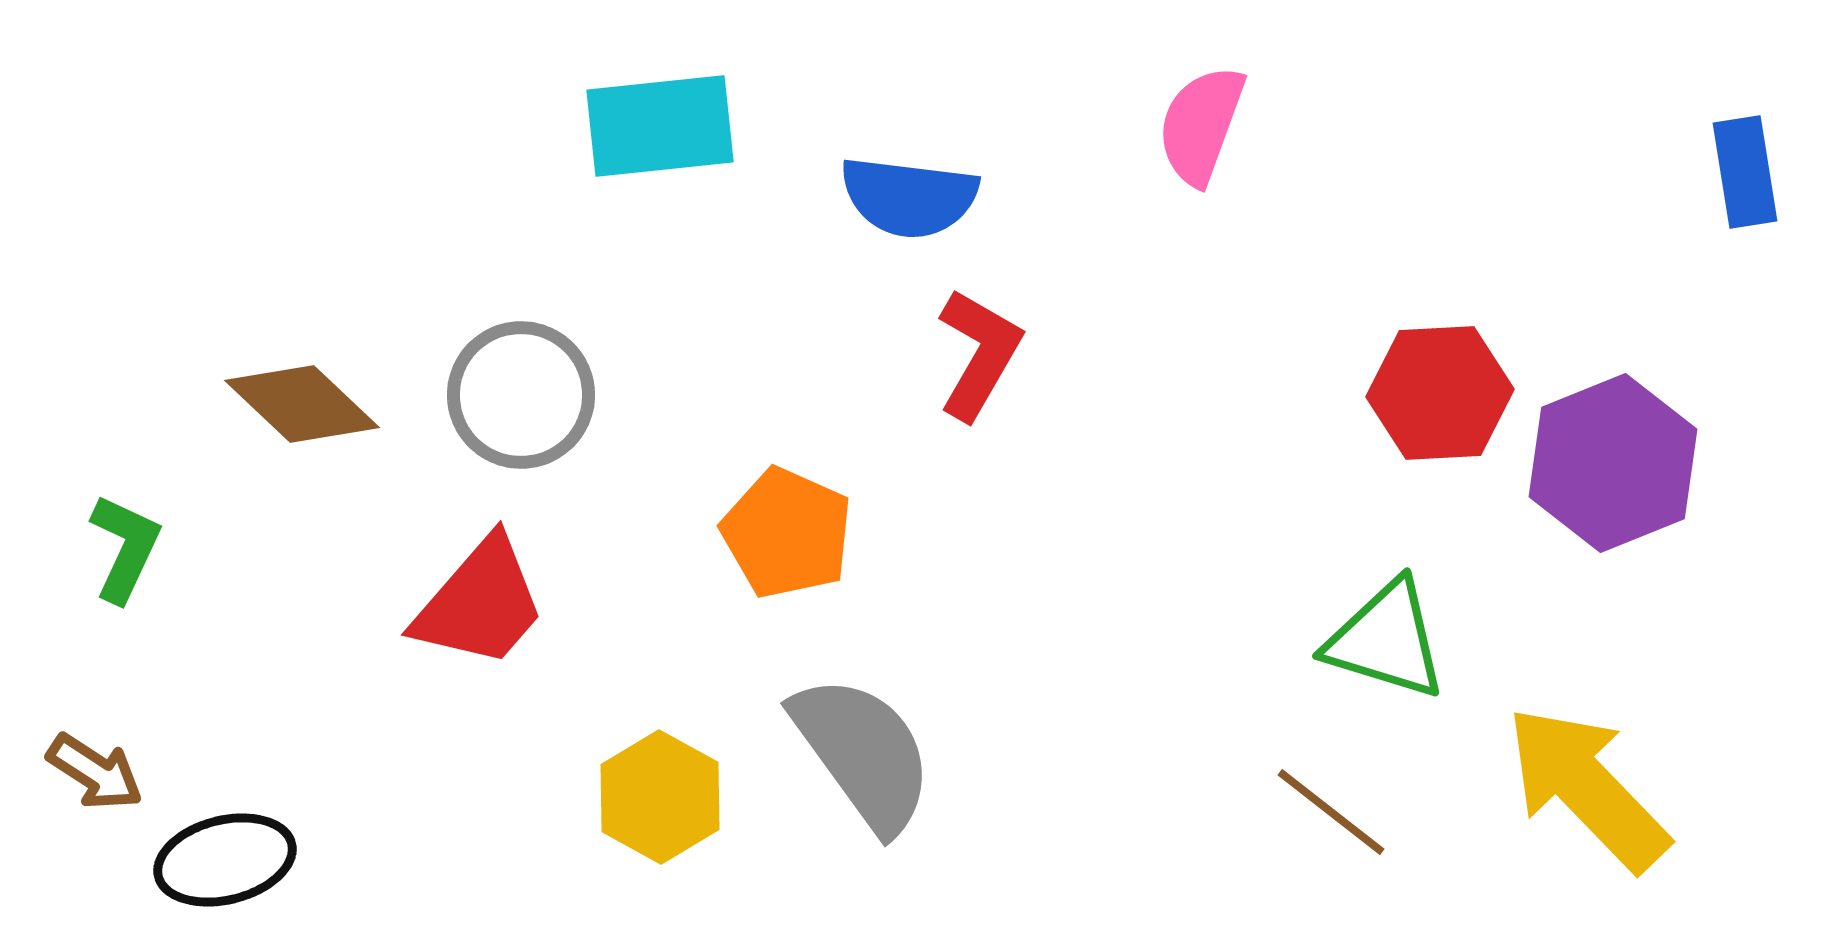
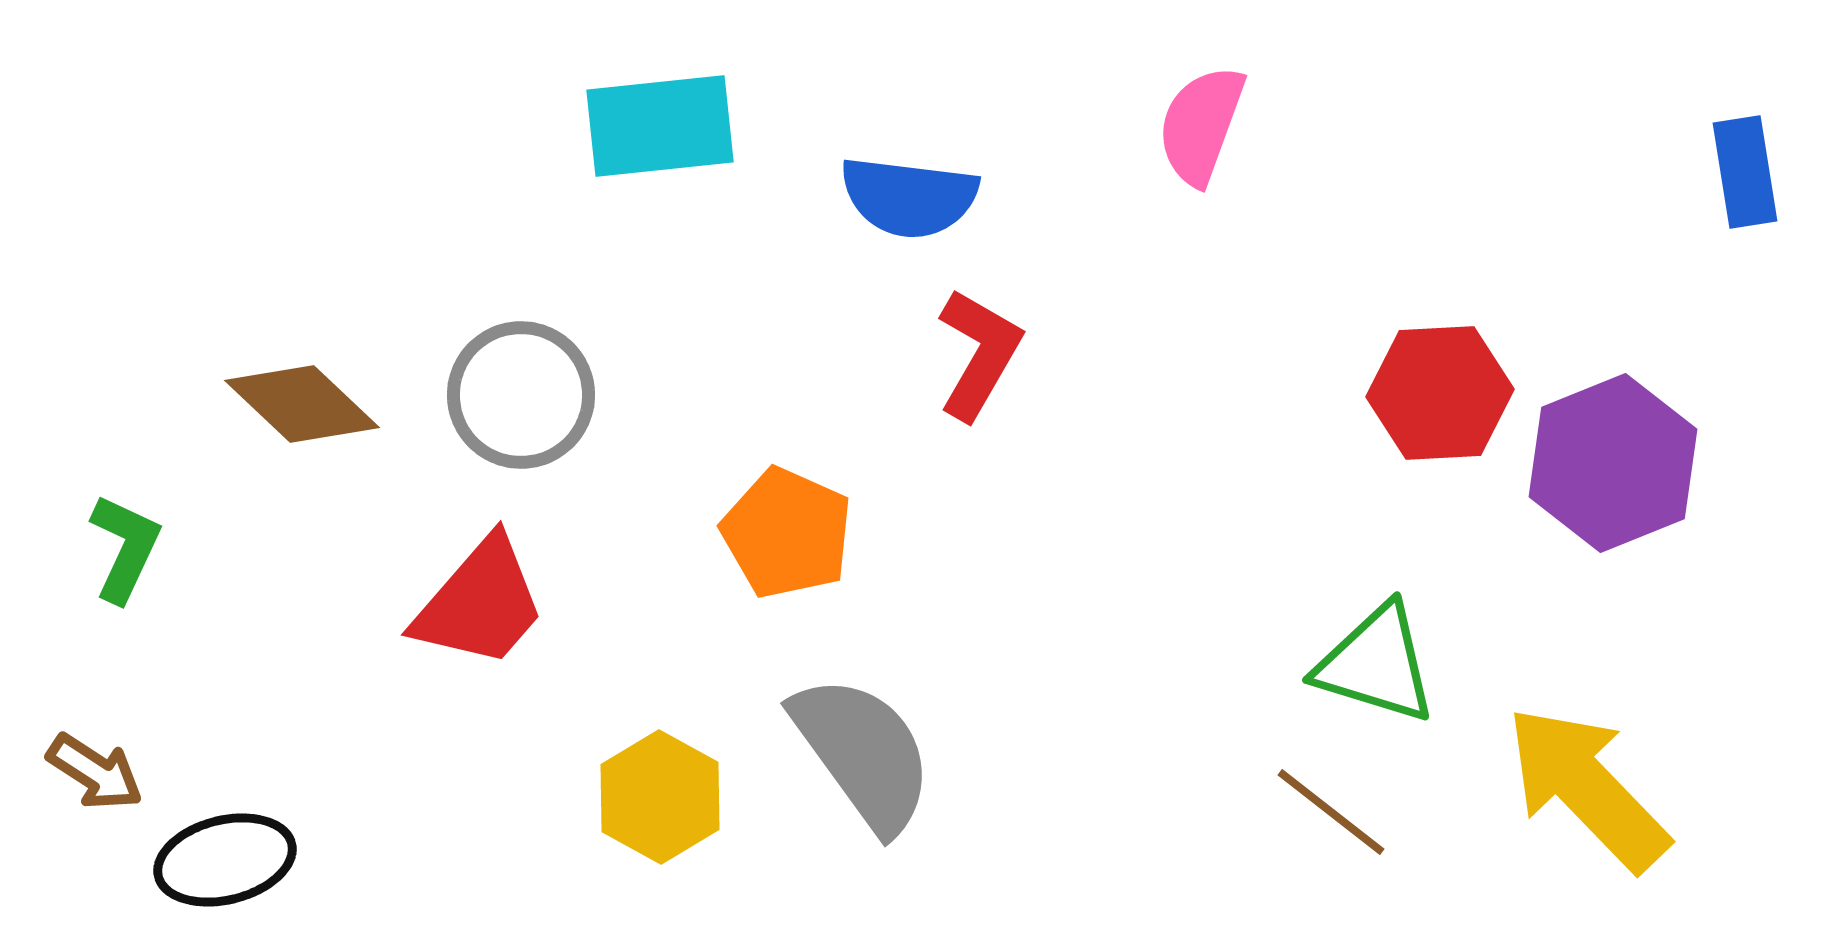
green triangle: moved 10 px left, 24 px down
